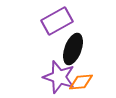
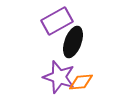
black ellipse: moved 7 px up
